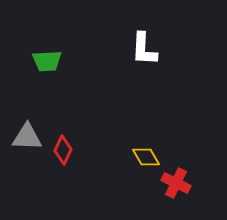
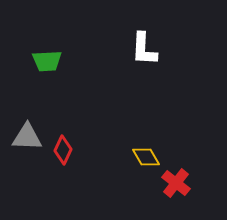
red cross: rotated 12 degrees clockwise
